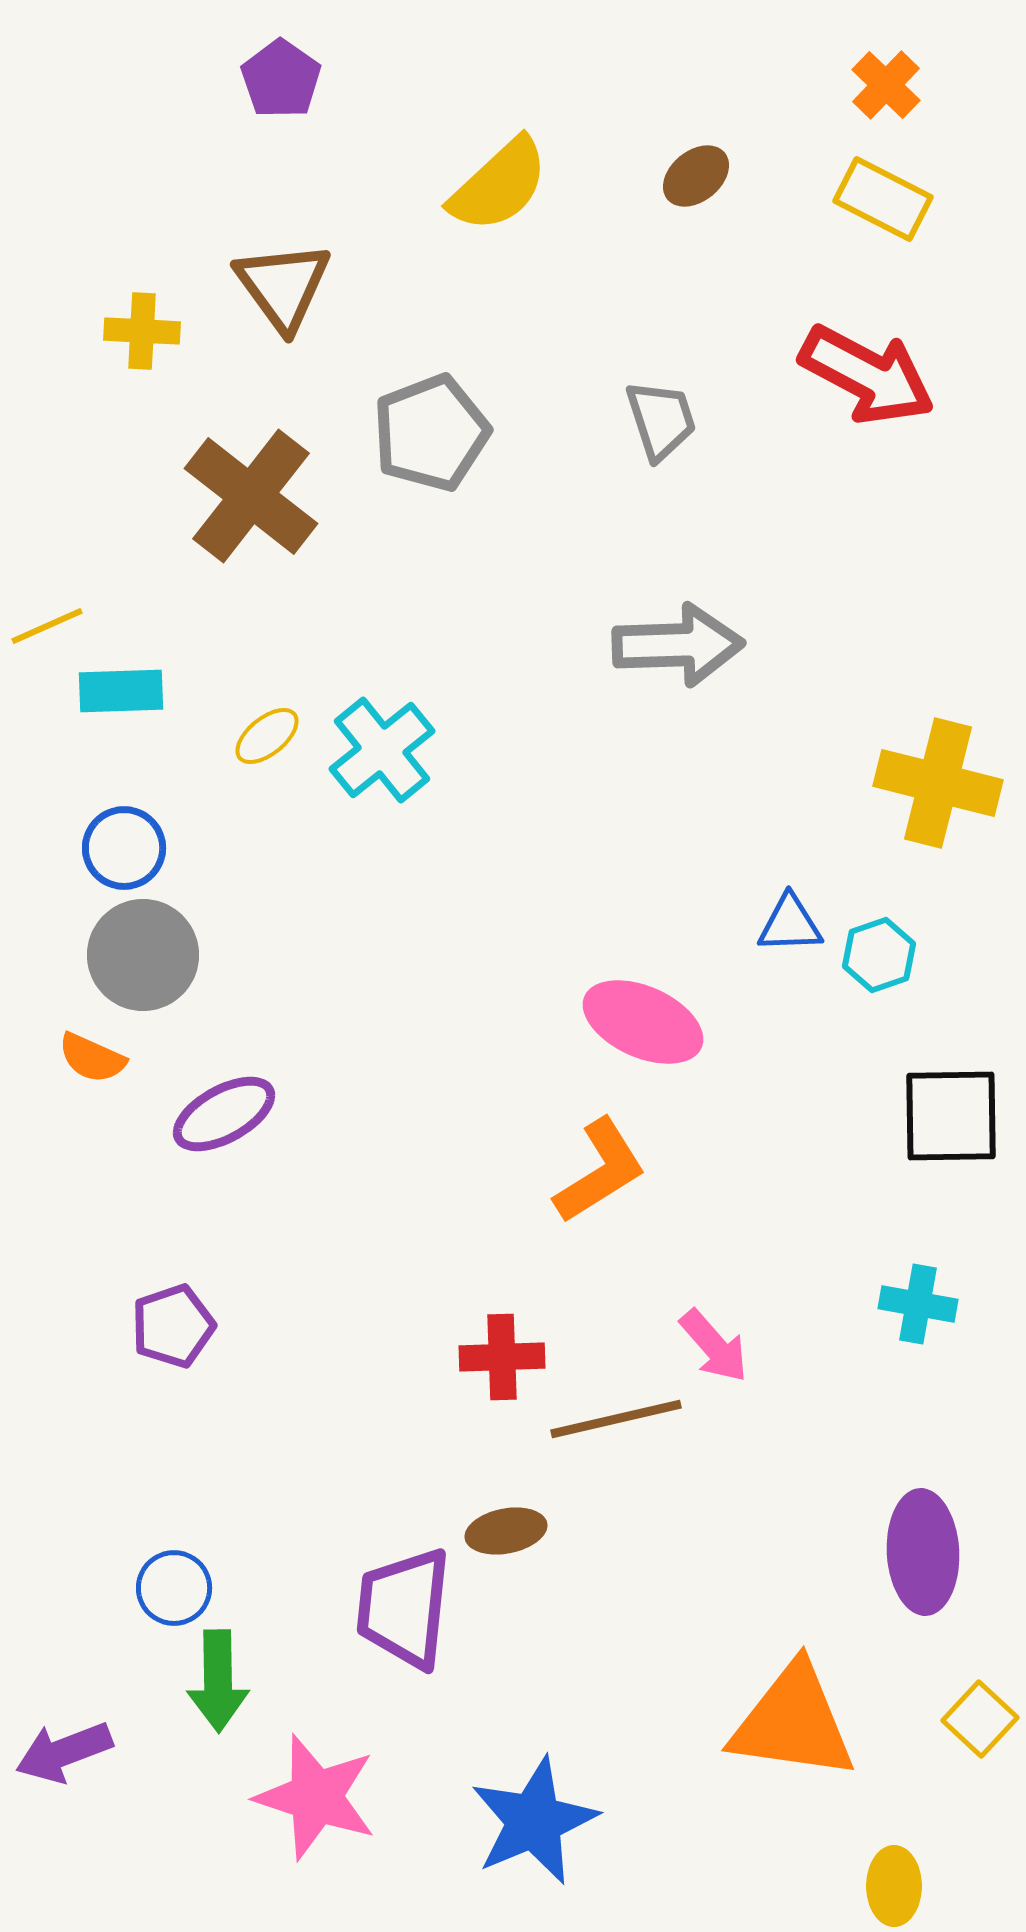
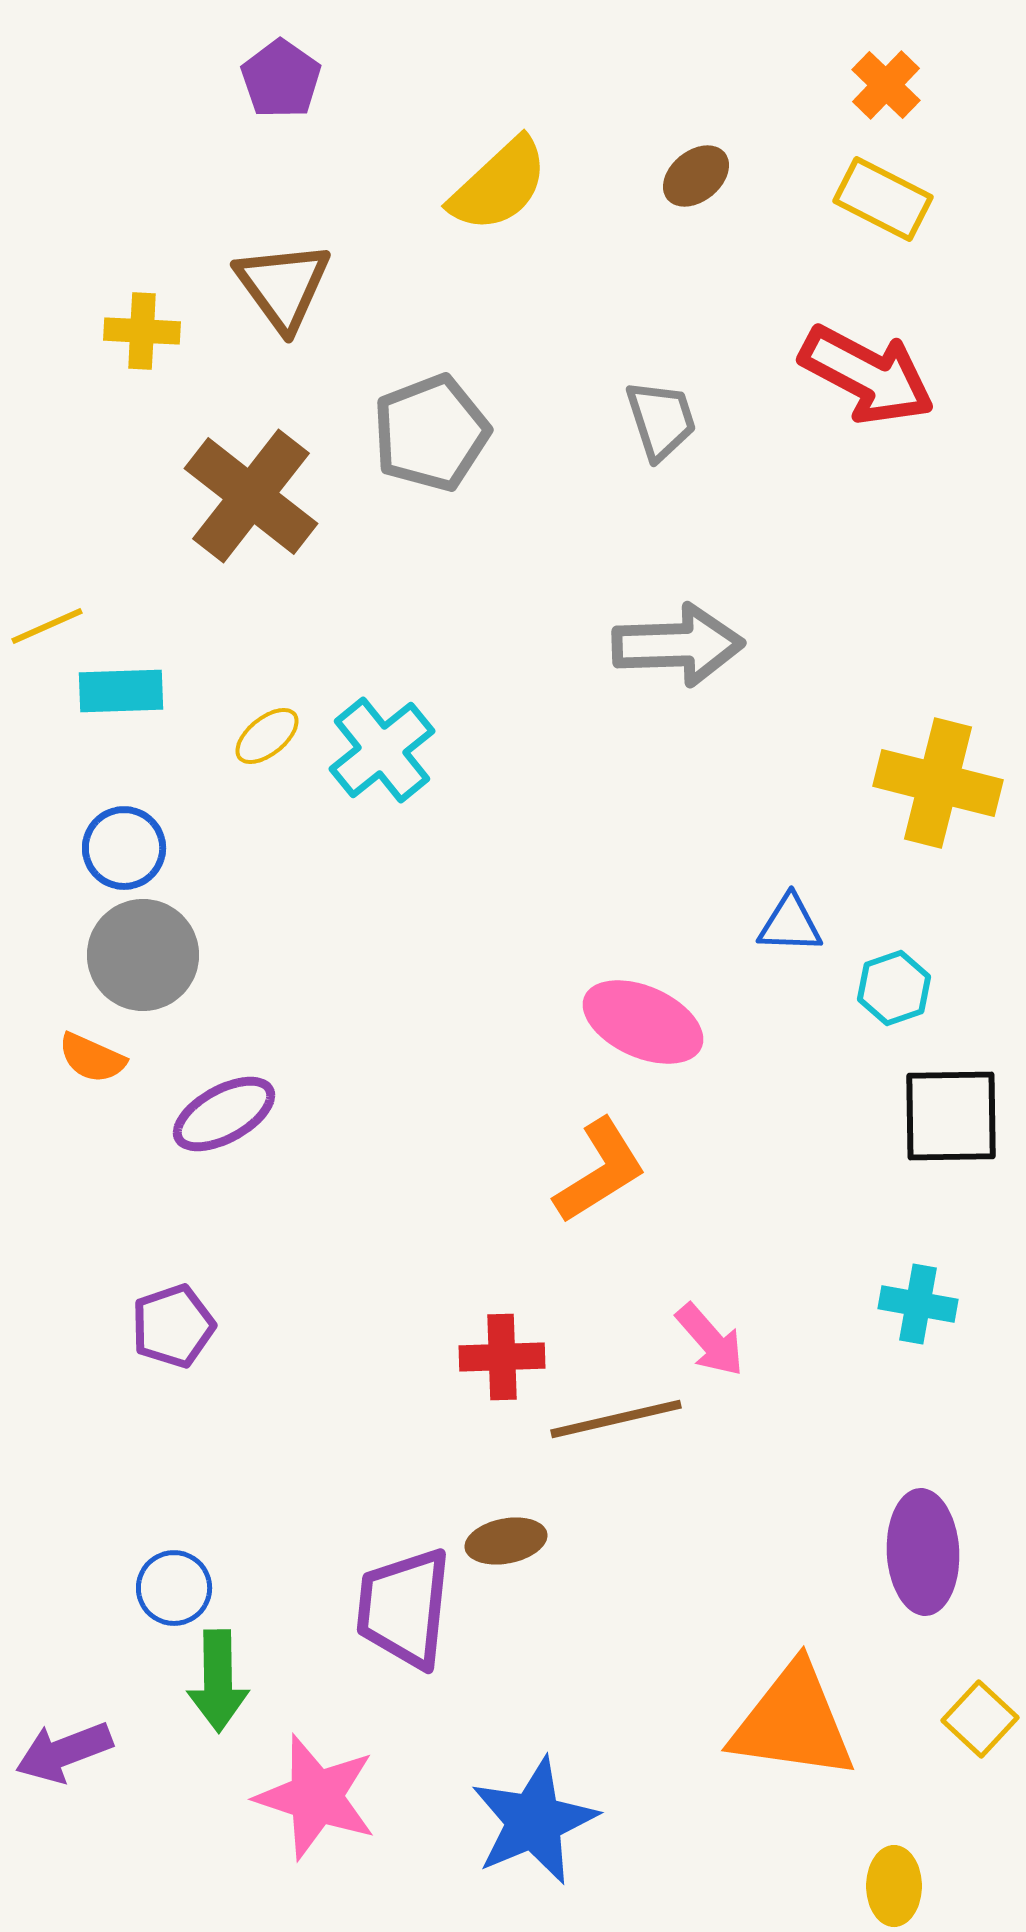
blue triangle at (790, 924): rotated 4 degrees clockwise
cyan hexagon at (879, 955): moved 15 px right, 33 px down
pink arrow at (714, 1346): moved 4 px left, 6 px up
brown ellipse at (506, 1531): moved 10 px down
